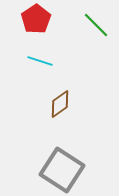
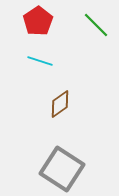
red pentagon: moved 2 px right, 2 px down
gray square: moved 1 px up
